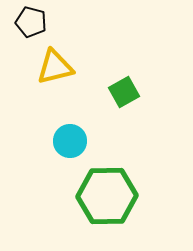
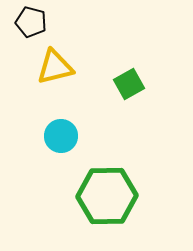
green square: moved 5 px right, 8 px up
cyan circle: moved 9 px left, 5 px up
